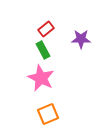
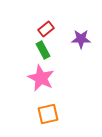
orange square: rotated 10 degrees clockwise
